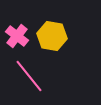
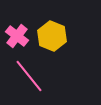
yellow hexagon: rotated 12 degrees clockwise
